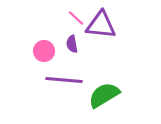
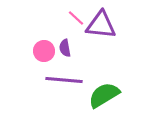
purple semicircle: moved 7 px left, 4 px down
